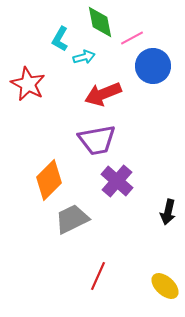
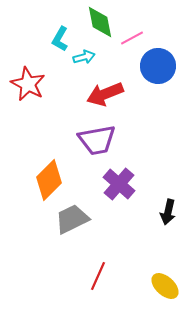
blue circle: moved 5 px right
red arrow: moved 2 px right
purple cross: moved 2 px right, 3 px down
